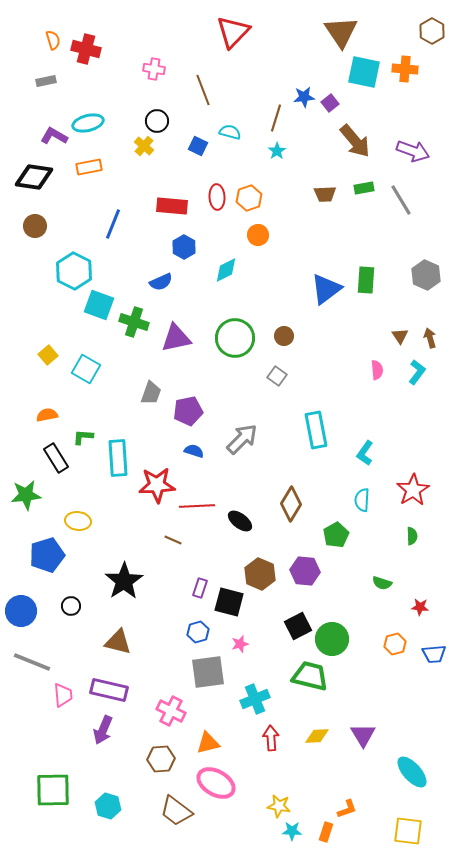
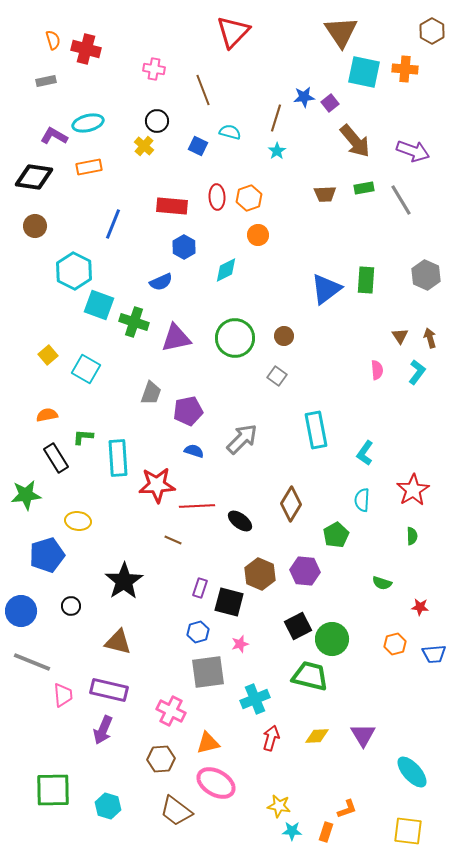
red arrow at (271, 738): rotated 20 degrees clockwise
